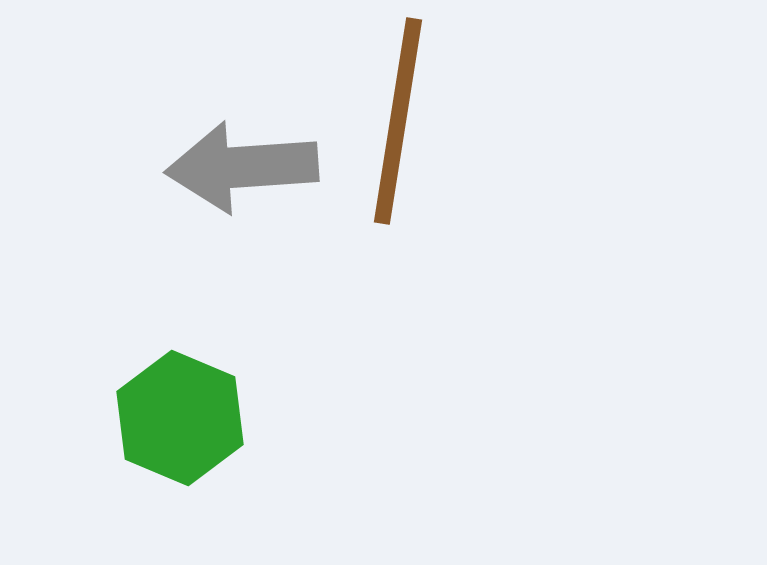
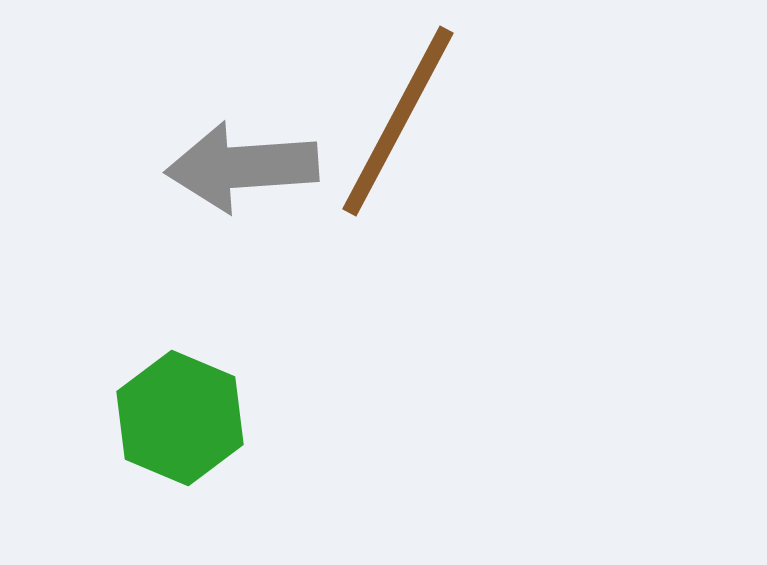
brown line: rotated 19 degrees clockwise
